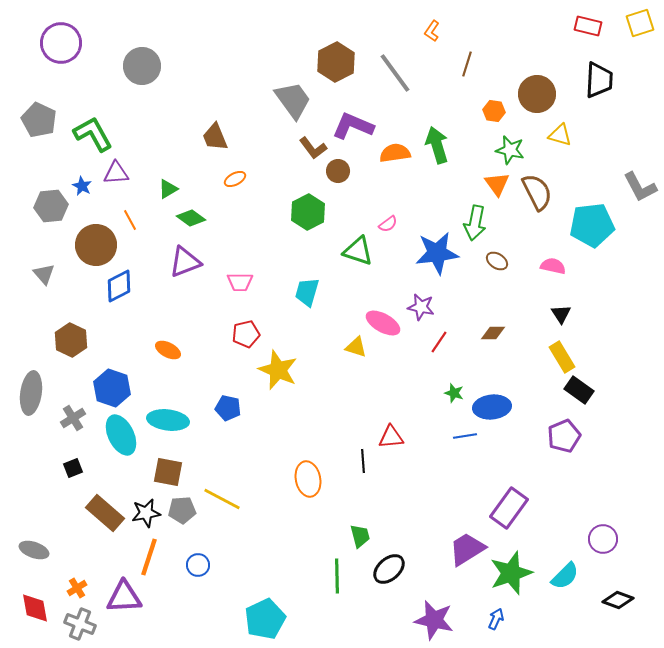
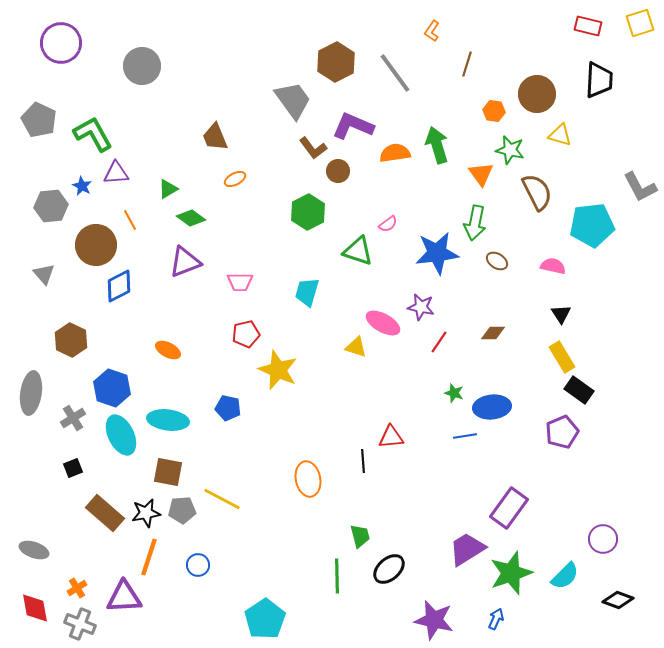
orange triangle at (497, 184): moved 16 px left, 10 px up
purple pentagon at (564, 436): moved 2 px left, 4 px up
cyan pentagon at (265, 619): rotated 9 degrees counterclockwise
